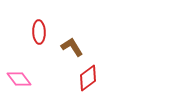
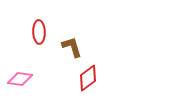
brown L-shape: rotated 15 degrees clockwise
pink diamond: moved 1 px right; rotated 45 degrees counterclockwise
